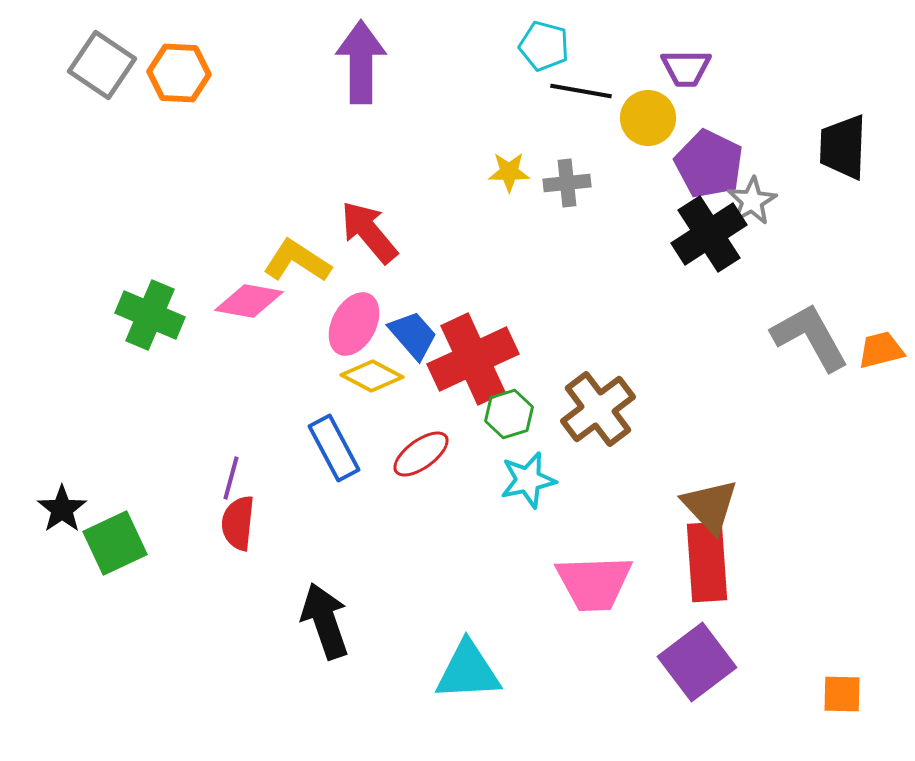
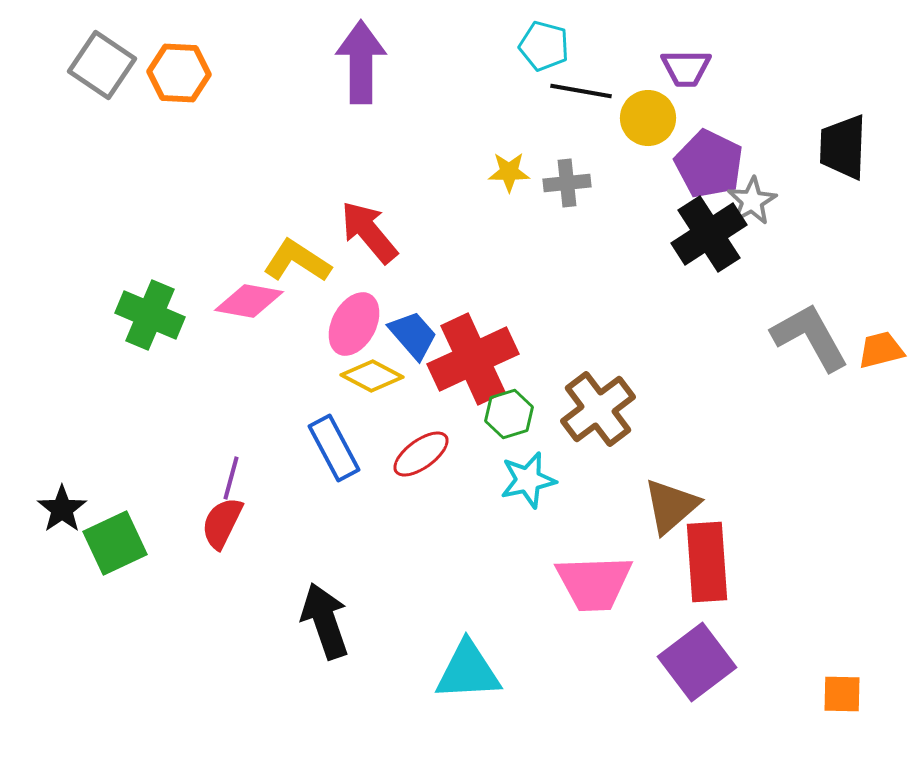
brown triangle: moved 39 px left; rotated 32 degrees clockwise
red semicircle: moved 16 px left; rotated 20 degrees clockwise
